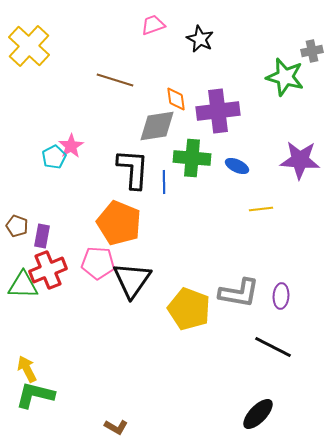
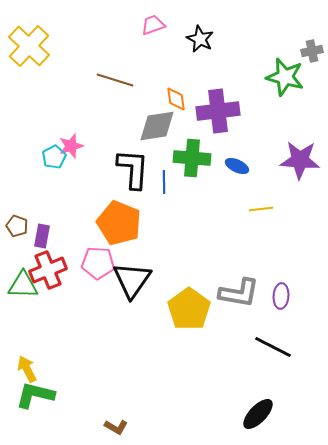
pink star: rotated 15 degrees clockwise
yellow pentagon: rotated 15 degrees clockwise
